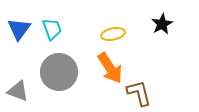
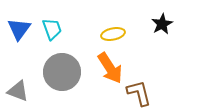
gray circle: moved 3 px right
